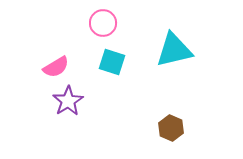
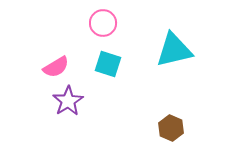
cyan square: moved 4 px left, 2 px down
